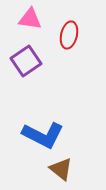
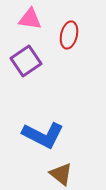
brown triangle: moved 5 px down
